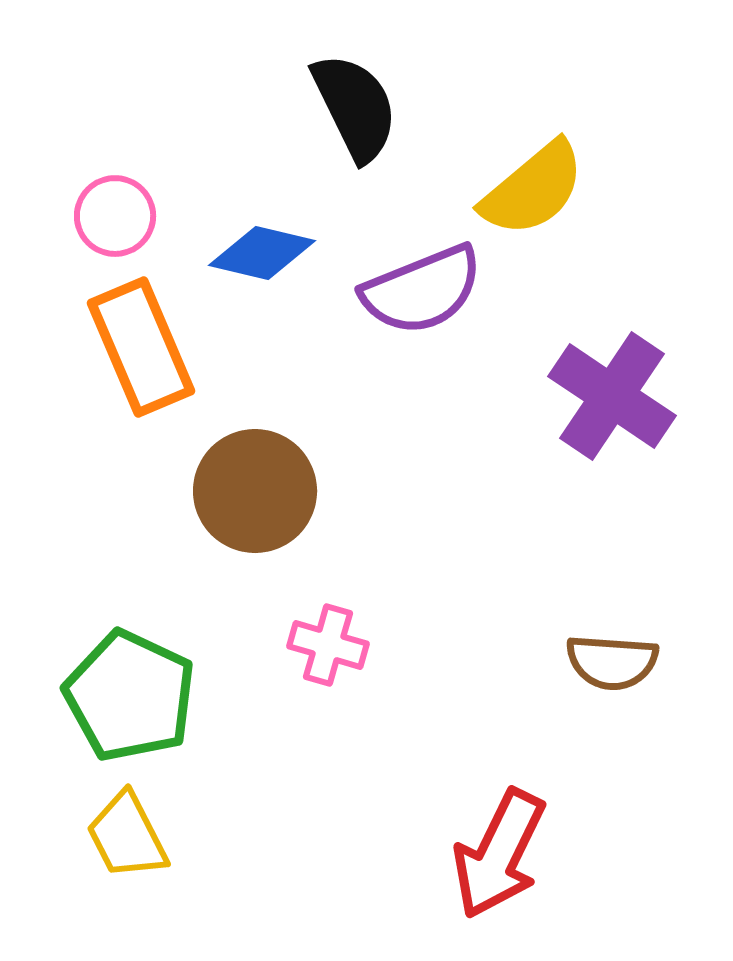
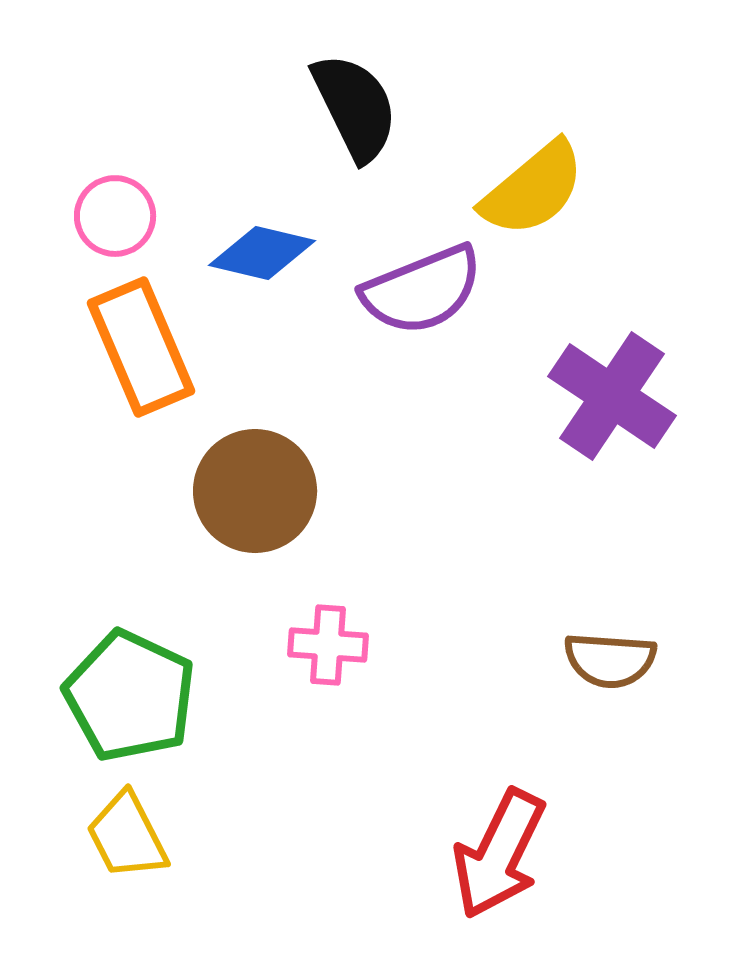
pink cross: rotated 12 degrees counterclockwise
brown semicircle: moved 2 px left, 2 px up
